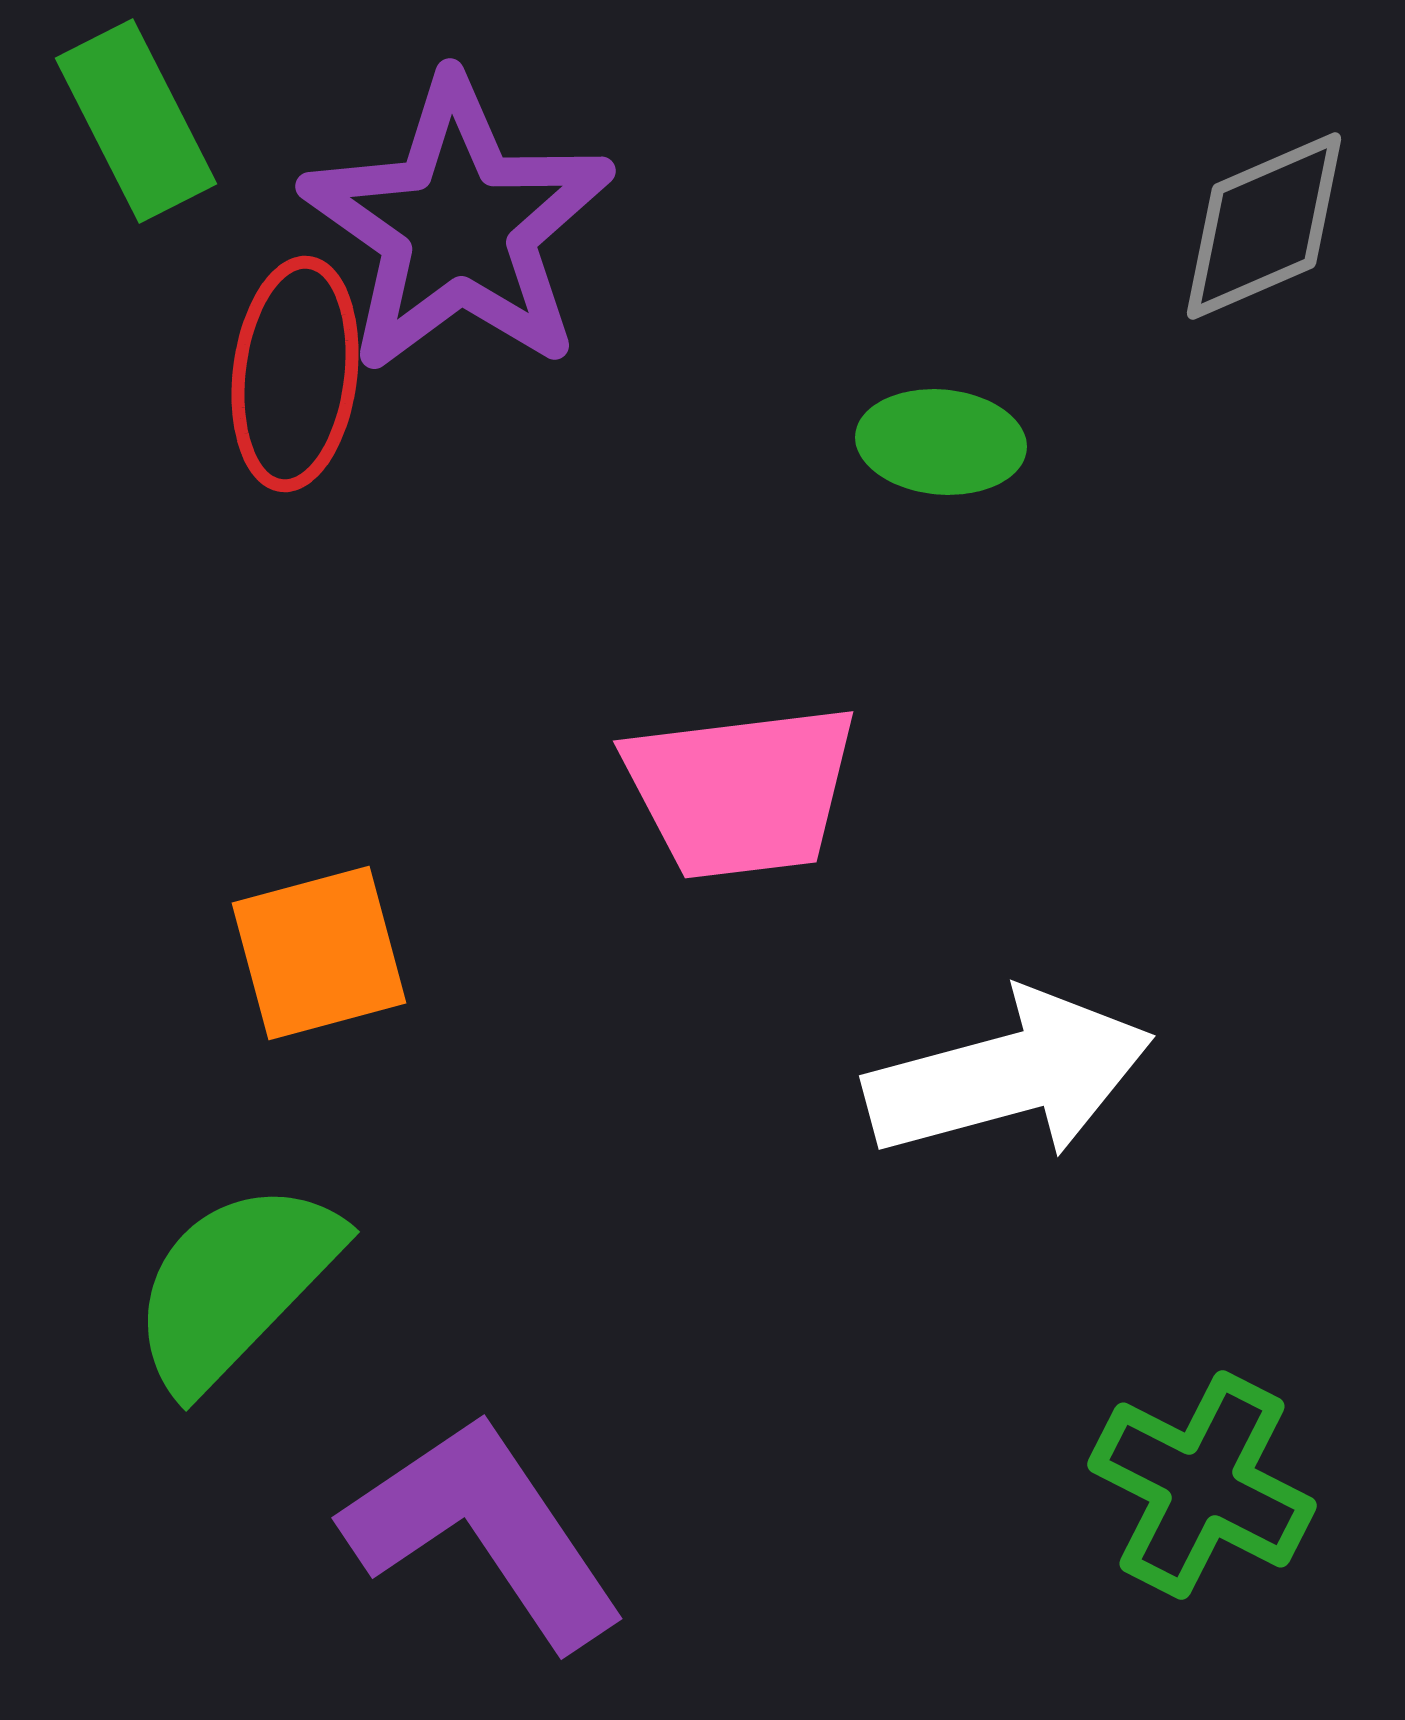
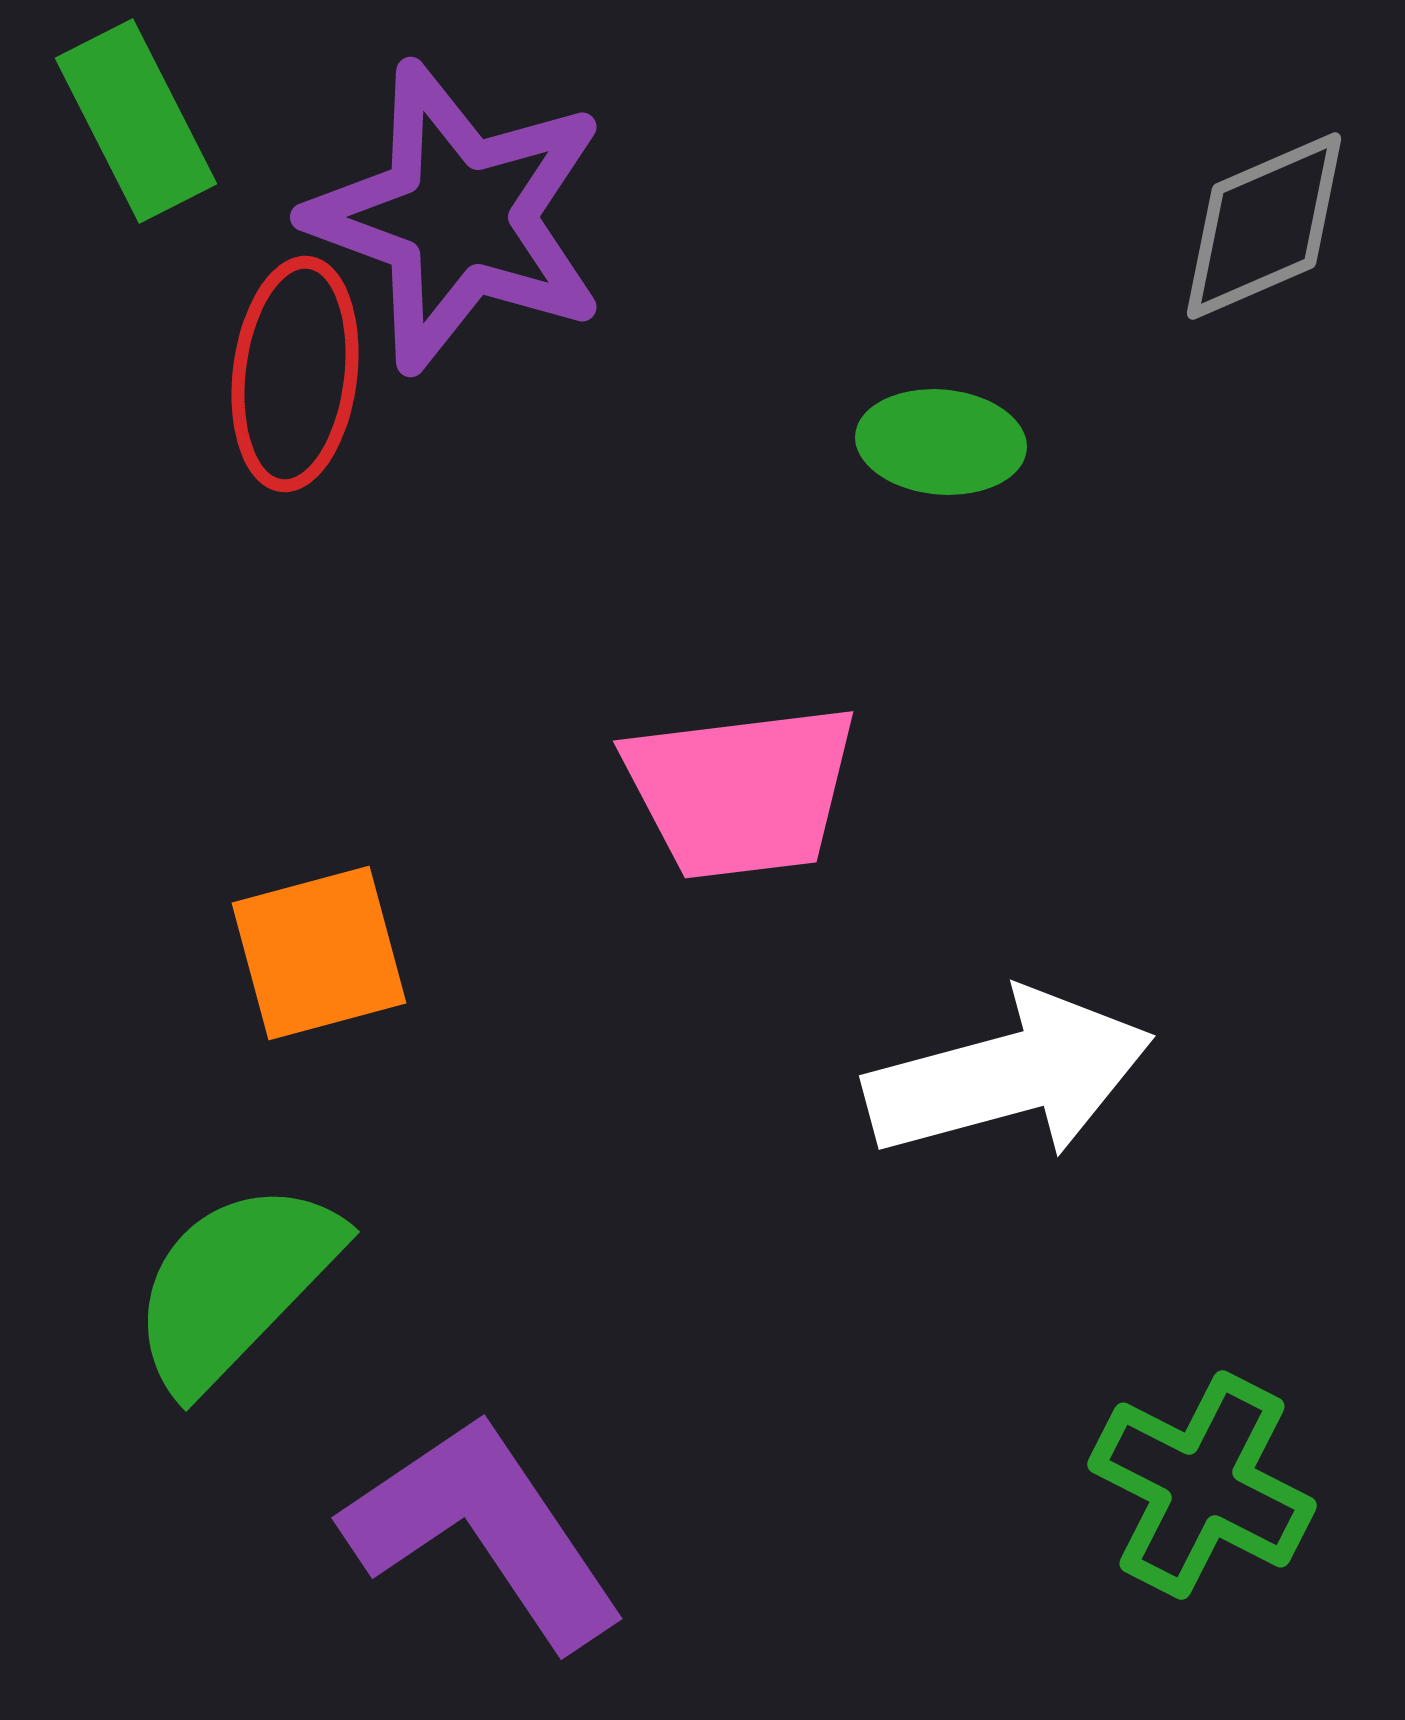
purple star: moved 9 px up; rotated 15 degrees counterclockwise
